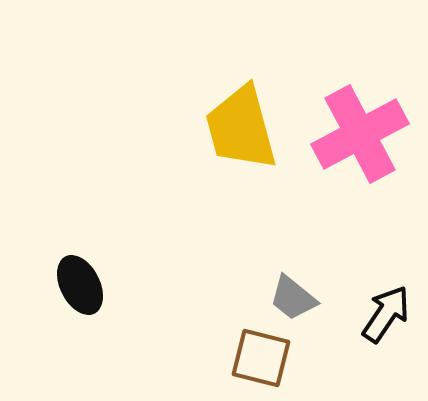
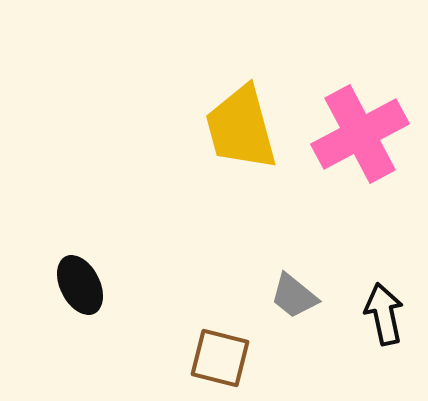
gray trapezoid: moved 1 px right, 2 px up
black arrow: moved 2 px left; rotated 46 degrees counterclockwise
brown square: moved 41 px left
